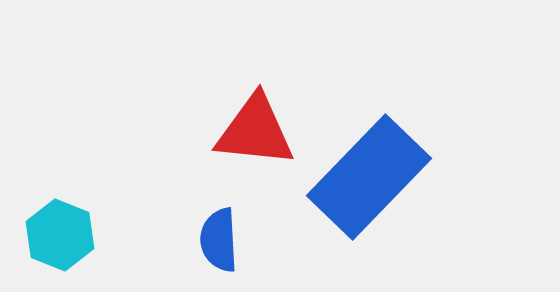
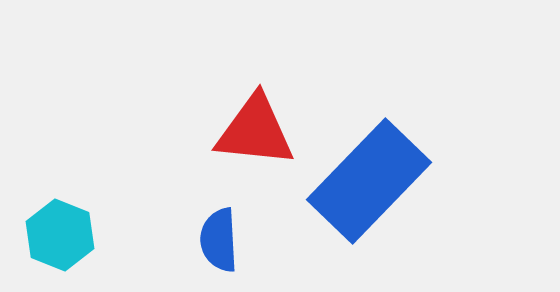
blue rectangle: moved 4 px down
